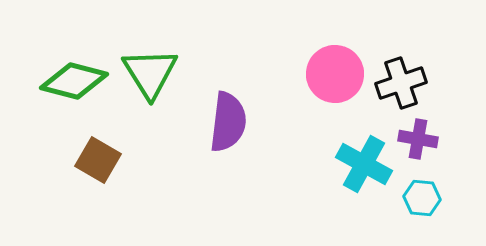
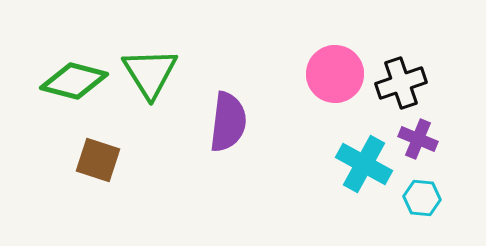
purple cross: rotated 12 degrees clockwise
brown square: rotated 12 degrees counterclockwise
